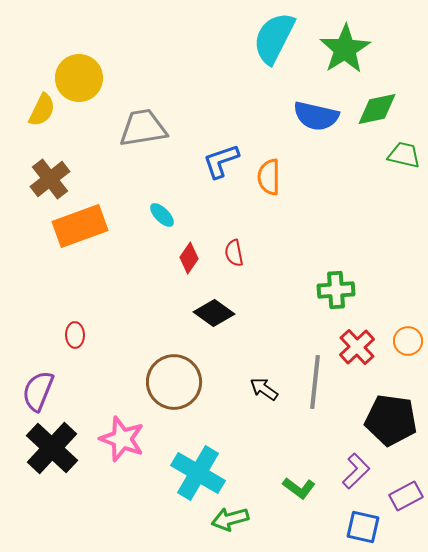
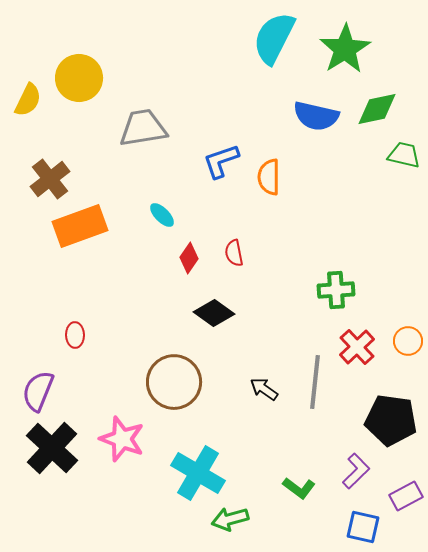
yellow semicircle: moved 14 px left, 10 px up
